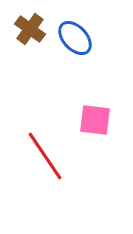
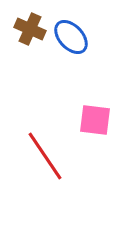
brown cross: rotated 12 degrees counterclockwise
blue ellipse: moved 4 px left, 1 px up
